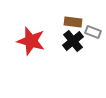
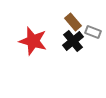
brown rectangle: rotated 42 degrees clockwise
red star: moved 2 px right
